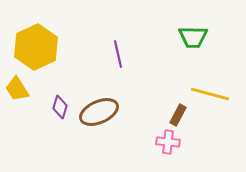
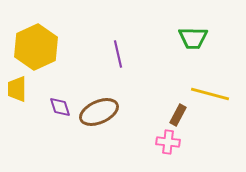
green trapezoid: moved 1 px down
yellow trapezoid: rotated 32 degrees clockwise
purple diamond: rotated 35 degrees counterclockwise
